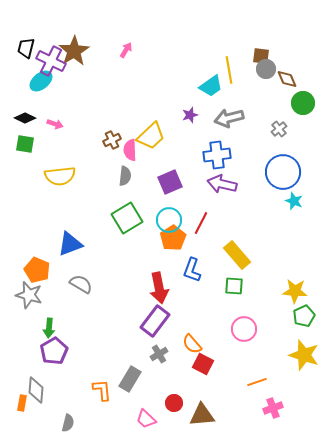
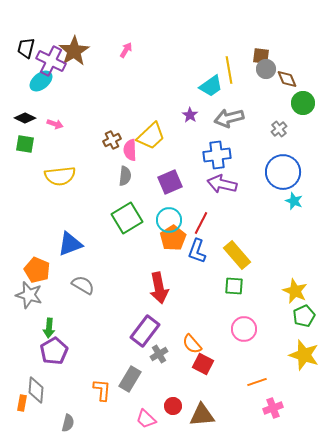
purple star at (190, 115): rotated 21 degrees counterclockwise
blue L-shape at (192, 270): moved 5 px right, 19 px up
gray semicircle at (81, 284): moved 2 px right, 1 px down
yellow star at (295, 291): rotated 20 degrees clockwise
purple rectangle at (155, 321): moved 10 px left, 10 px down
orange L-shape at (102, 390): rotated 10 degrees clockwise
red circle at (174, 403): moved 1 px left, 3 px down
